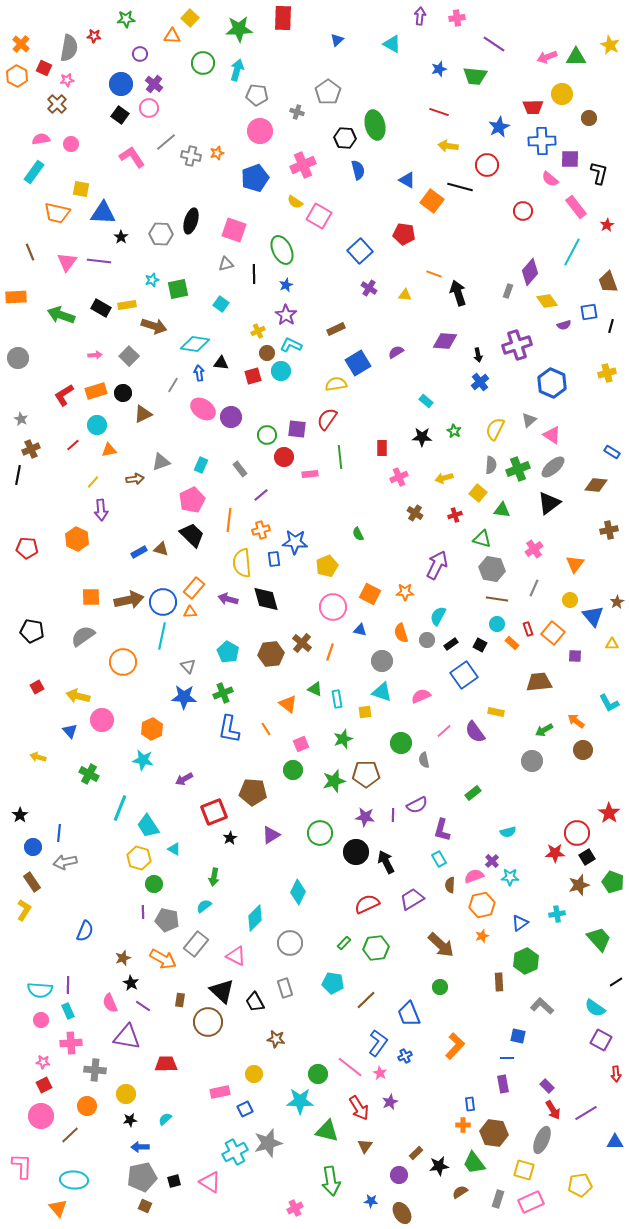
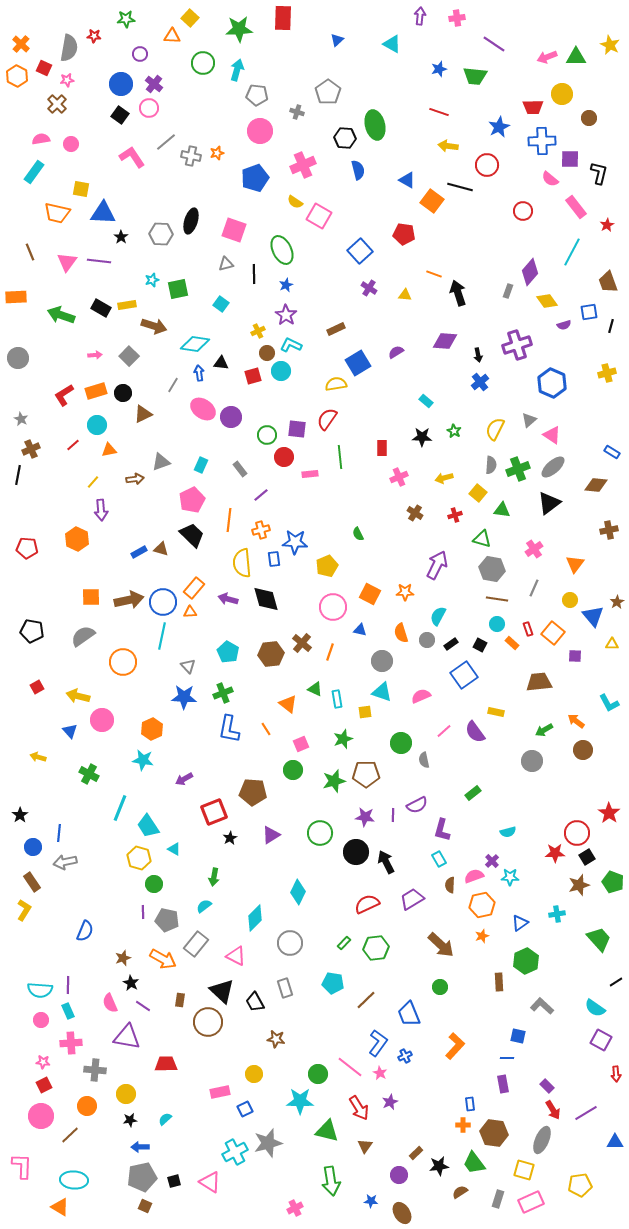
orange triangle at (58, 1208): moved 2 px right, 1 px up; rotated 18 degrees counterclockwise
